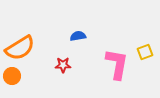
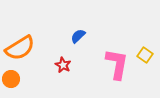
blue semicircle: rotated 35 degrees counterclockwise
yellow square: moved 3 px down; rotated 35 degrees counterclockwise
red star: rotated 28 degrees clockwise
orange circle: moved 1 px left, 3 px down
